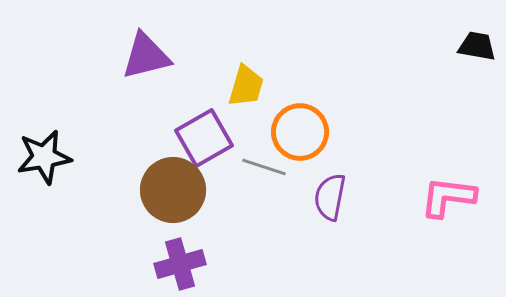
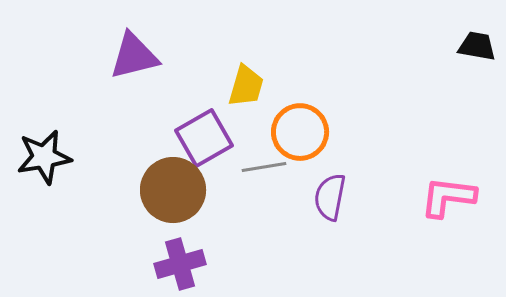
purple triangle: moved 12 px left
gray line: rotated 27 degrees counterclockwise
